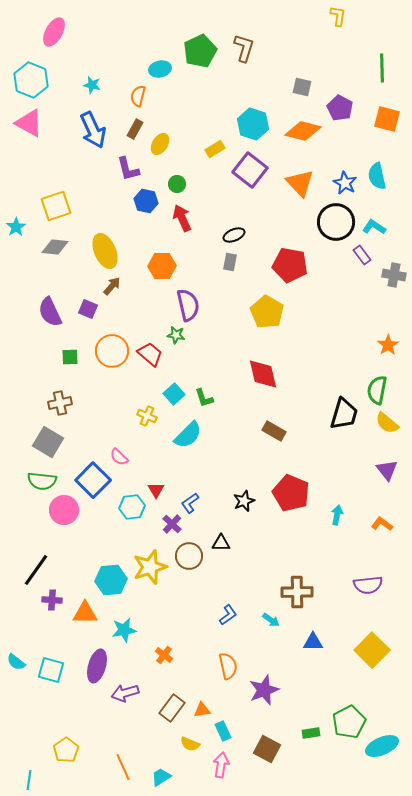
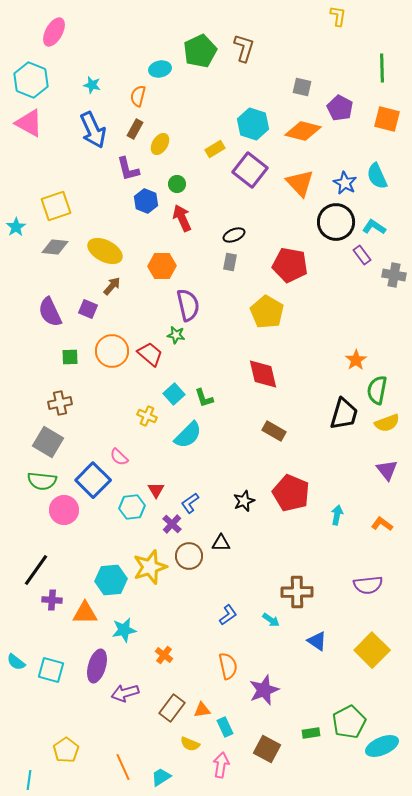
cyan semicircle at (377, 176): rotated 12 degrees counterclockwise
blue hexagon at (146, 201): rotated 10 degrees clockwise
yellow ellipse at (105, 251): rotated 40 degrees counterclockwise
orange star at (388, 345): moved 32 px left, 15 px down
yellow semicircle at (387, 423): rotated 60 degrees counterclockwise
blue triangle at (313, 642): moved 4 px right, 1 px up; rotated 35 degrees clockwise
cyan rectangle at (223, 731): moved 2 px right, 4 px up
